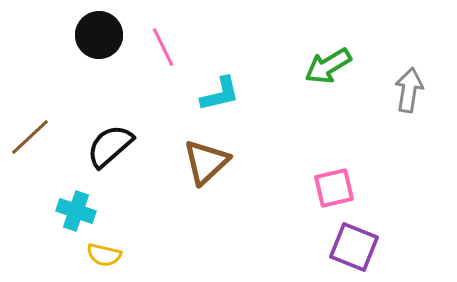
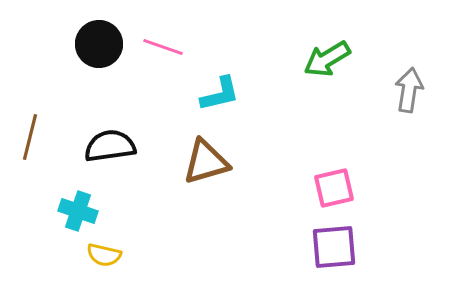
black circle: moved 9 px down
pink line: rotated 45 degrees counterclockwise
green arrow: moved 1 px left, 7 px up
brown line: rotated 33 degrees counterclockwise
black semicircle: rotated 33 degrees clockwise
brown triangle: rotated 27 degrees clockwise
cyan cross: moved 2 px right
purple square: moved 20 px left; rotated 27 degrees counterclockwise
